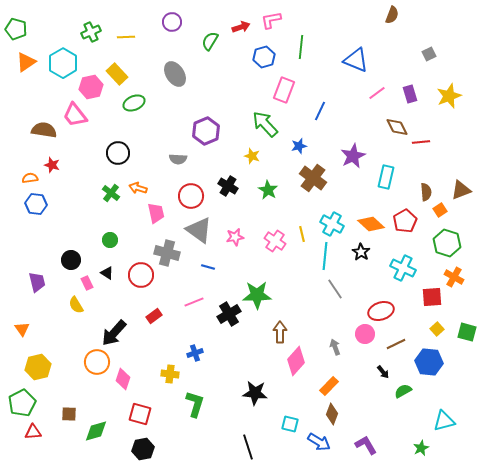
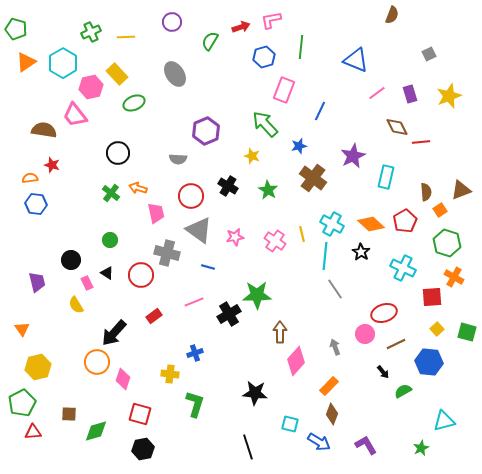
red ellipse at (381, 311): moved 3 px right, 2 px down
